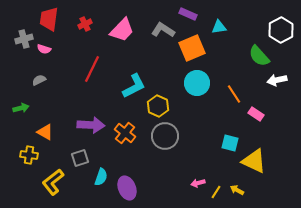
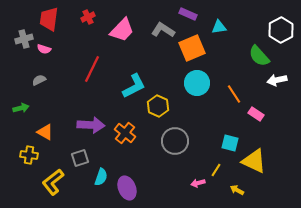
red cross: moved 3 px right, 7 px up
gray circle: moved 10 px right, 5 px down
yellow line: moved 22 px up
